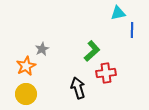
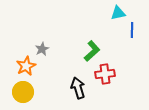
red cross: moved 1 px left, 1 px down
yellow circle: moved 3 px left, 2 px up
